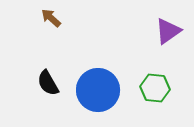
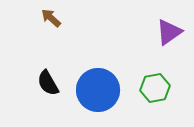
purple triangle: moved 1 px right, 1 px down
green hexagon: rotated 16 degrees counterclockwise
